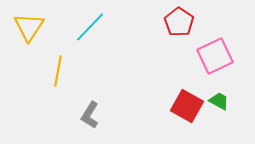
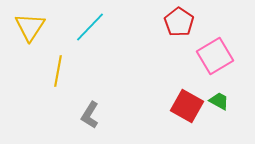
yellow triangle: moved 1 px right
pink square: rotated 6 degrees counterclockwise
